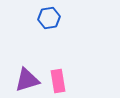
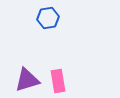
blue hexagon: moved 1 px left
